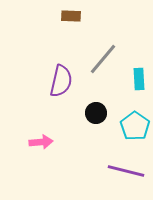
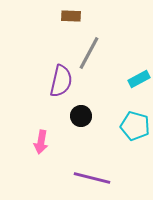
gray line: moved 14 px left, 6 px up; rotated 12 degrees counterclockwise
cyan rectangle: rotated 65 degrees clockwise
black circle: moved 15 px left, 3 px down
cyan pentagon: rotated 20 degrees counterclockwise
pink arrow: rotated 105 degrees clockwise
purple line: moved 34 px left, 7 px down
